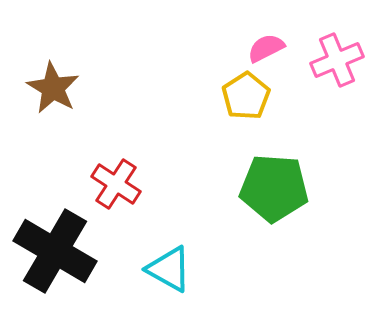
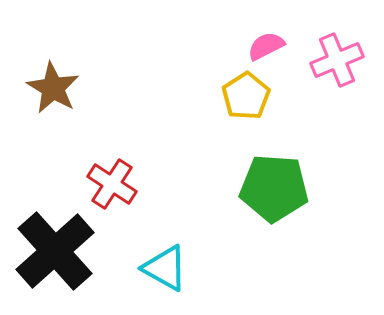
pink semicircle: moved 2 px up
red cross: moved 4 px left
black cross: rotated 18 degrees clockwise
cyan triangle: moved 4 px left, 1 px up
